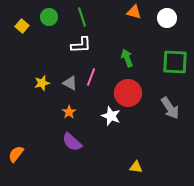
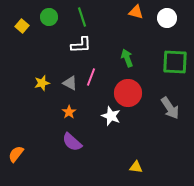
orange triangle: moved 2 px right
